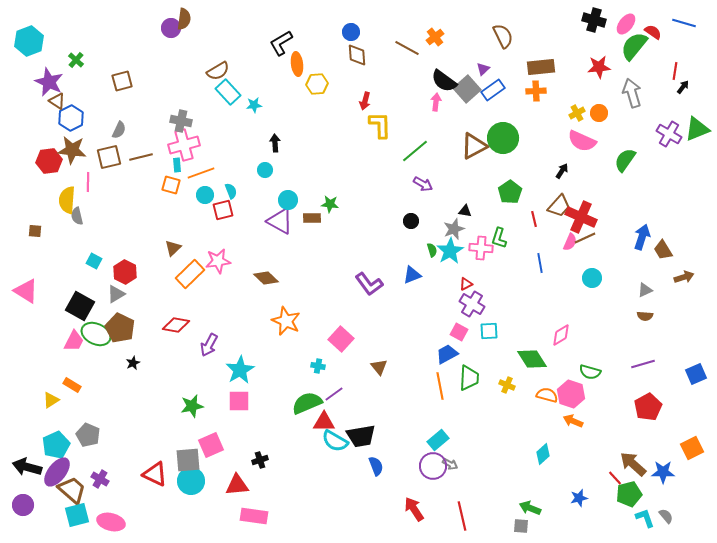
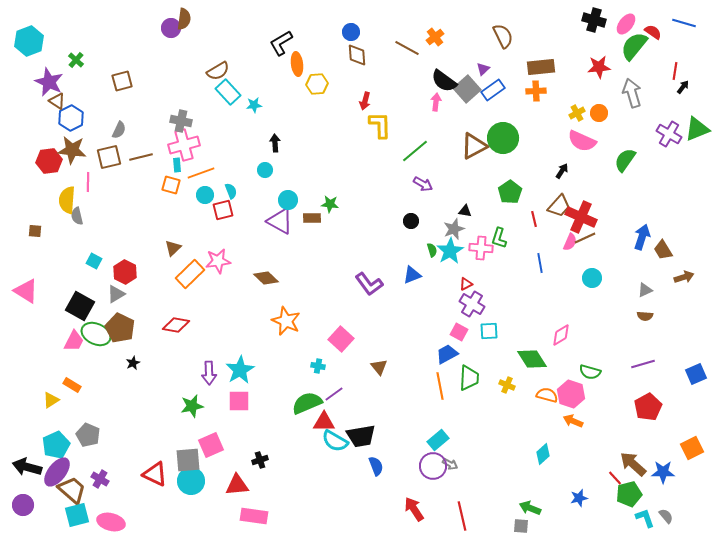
purple arrow at (209, 345): moved 28 px down; rotated 30 degrees counterclockwise
